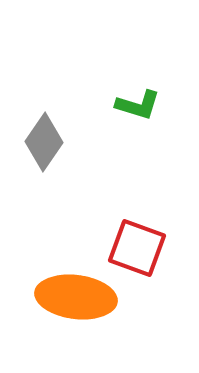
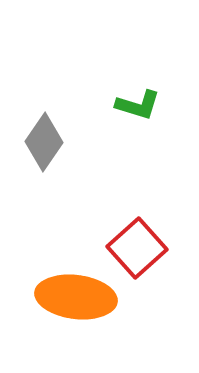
red square: rotated 28 degrees clockwise
